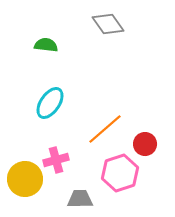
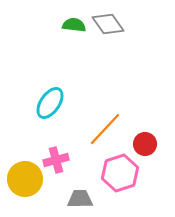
green semicircle: moved 28 px right, 20 px up
orange line: rotated 6 degrees counterclockwise
